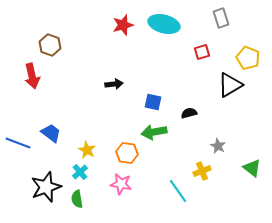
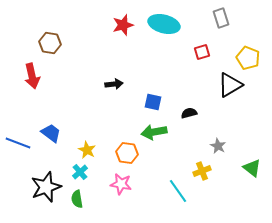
brown hexagon: moved 2 px up; rotated 10 degrees counterclockwise
